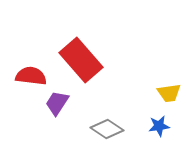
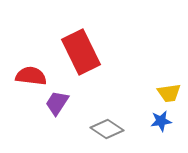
red rectangle: moved 8 px up; rotated 15 degrees clockwise
blue star: moved 2 px right, 5 px up
